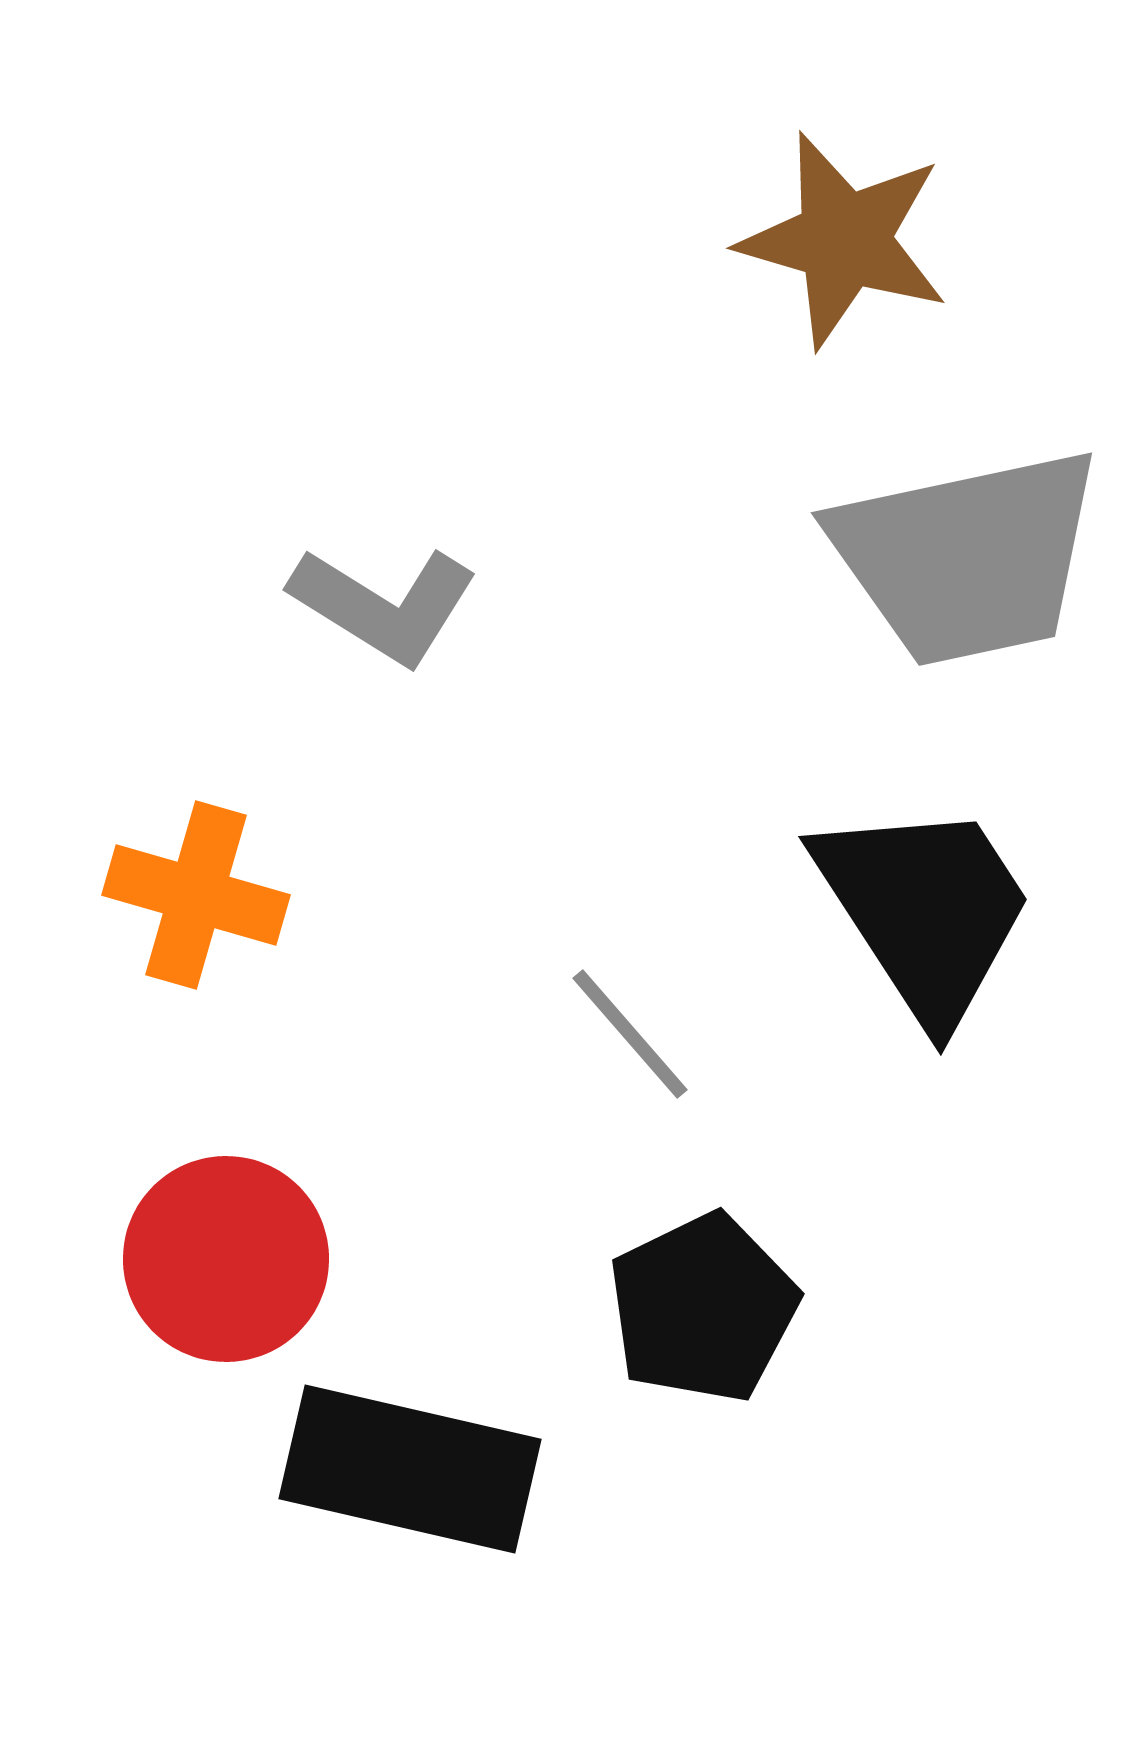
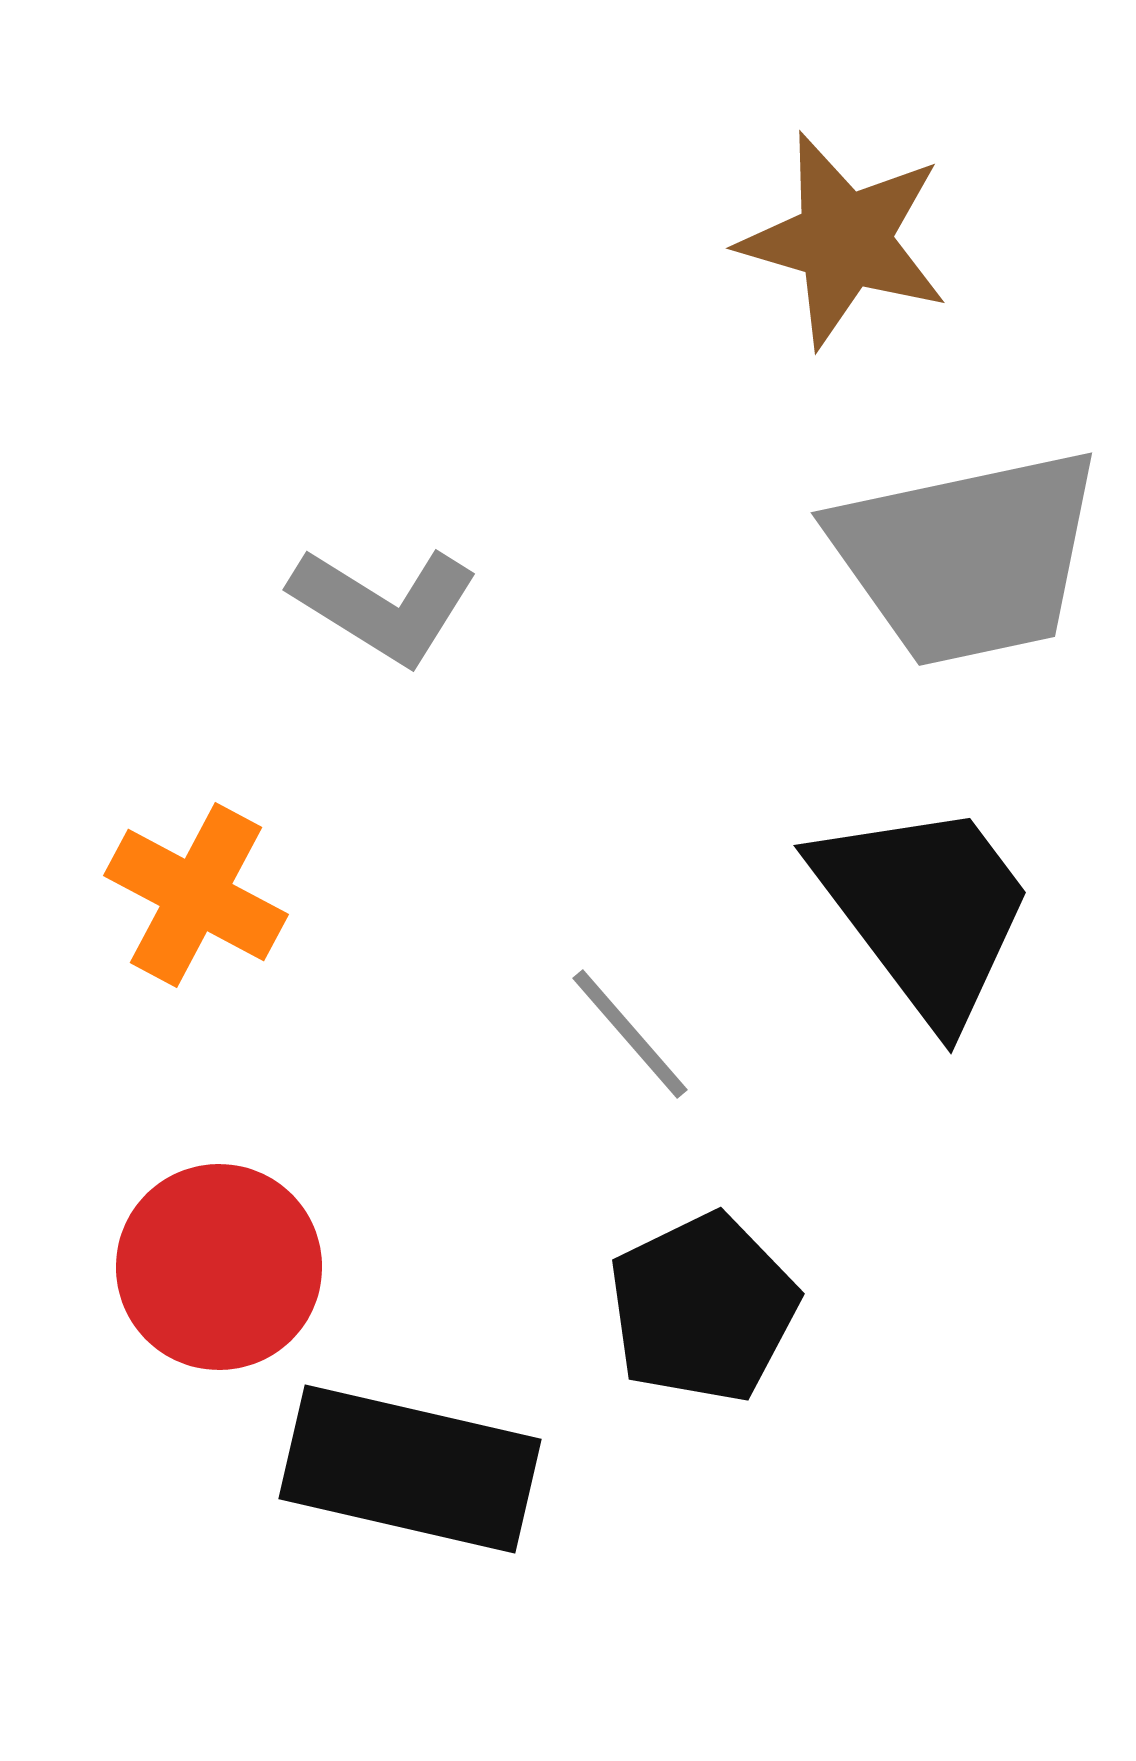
orange cross: rotated 12 degrees clockwise
black trapezoid: rotated 4 degrees counterclockwise
red circle: moved 7 px left, 8 px down
